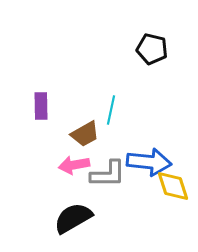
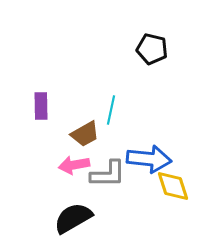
blue arrow: moved 3 px up
